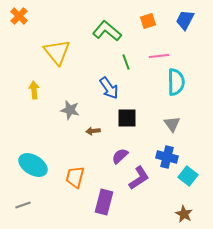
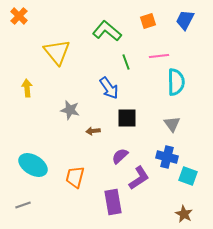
yellow arrow: moved 7 px left, 2 px up
cyan square: rotated 18 degrees counterclockwise
purple rectangle: moved 9 px right; rotated 25 degrees counterclockwise
